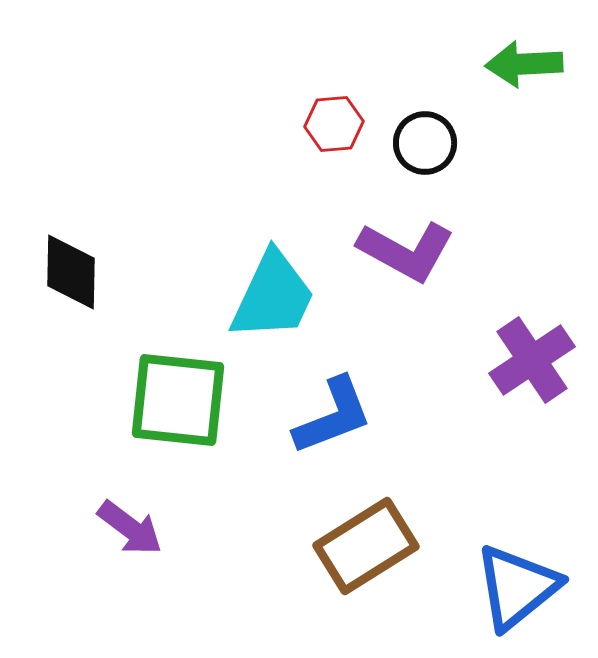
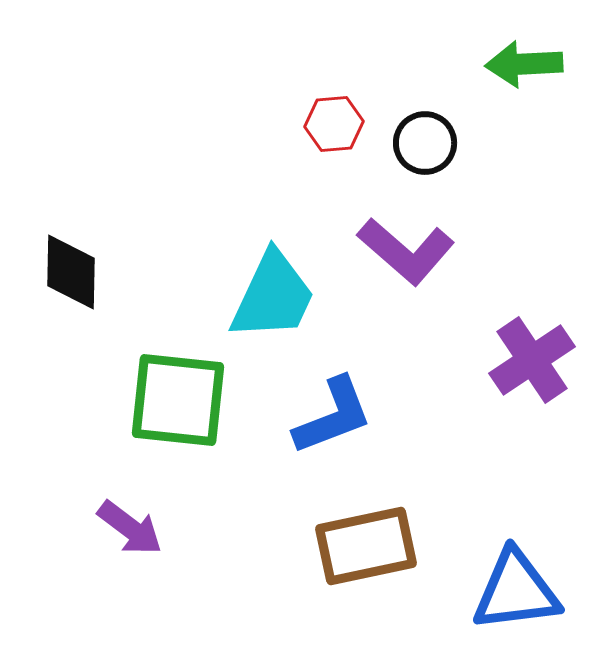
purple L-shape: rotated 12 degrees clockwise
brown rectangle: rotated 20 degrees clockwise
blue triangle: moved 1 px left, 4 px down; rotated 32 degrees clockwise
